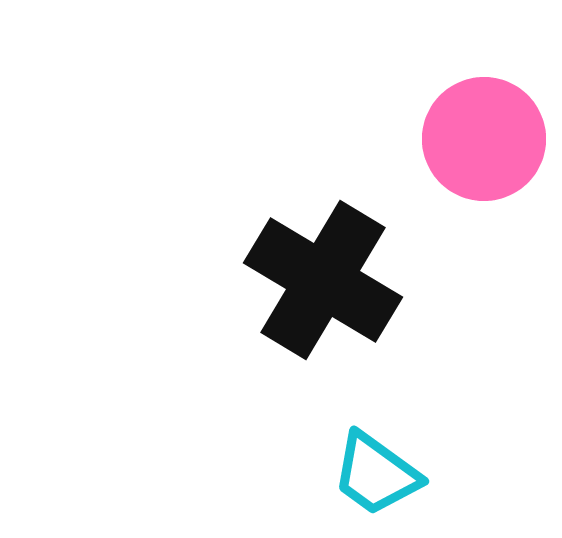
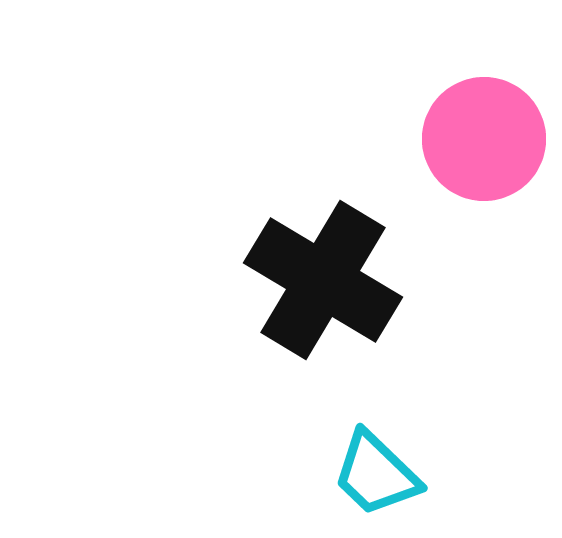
cyan trapezoid: rotated 8 degrees clockwise
